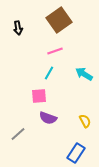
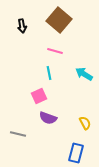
brown square: rotated 15 degrees counterclockwise
black arrow: moved 4 px right, 2 px up
pink line: rotated 35 degrees clockwise
cyan line: rotated 40 degrees counterclockwise
pink square: rotated 21 degrees counterclockwise
yellow semicircle: moved 2 px down
gray line: rotated 56 degrees clockwise
blue rectangle: rotated 18 degrees counterclockwise
